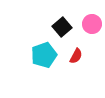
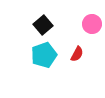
black square: moved 19 px left, 2 px up
red semicircle: moved 1 px right, 2 px up
